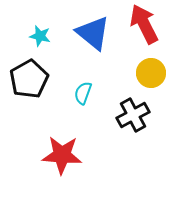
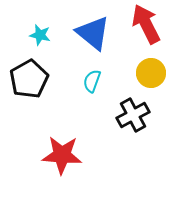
red arrow: moved 2 px right
cyan star: moved 1 px up
cyan semicircle: moved 9 px right, 12 px up
